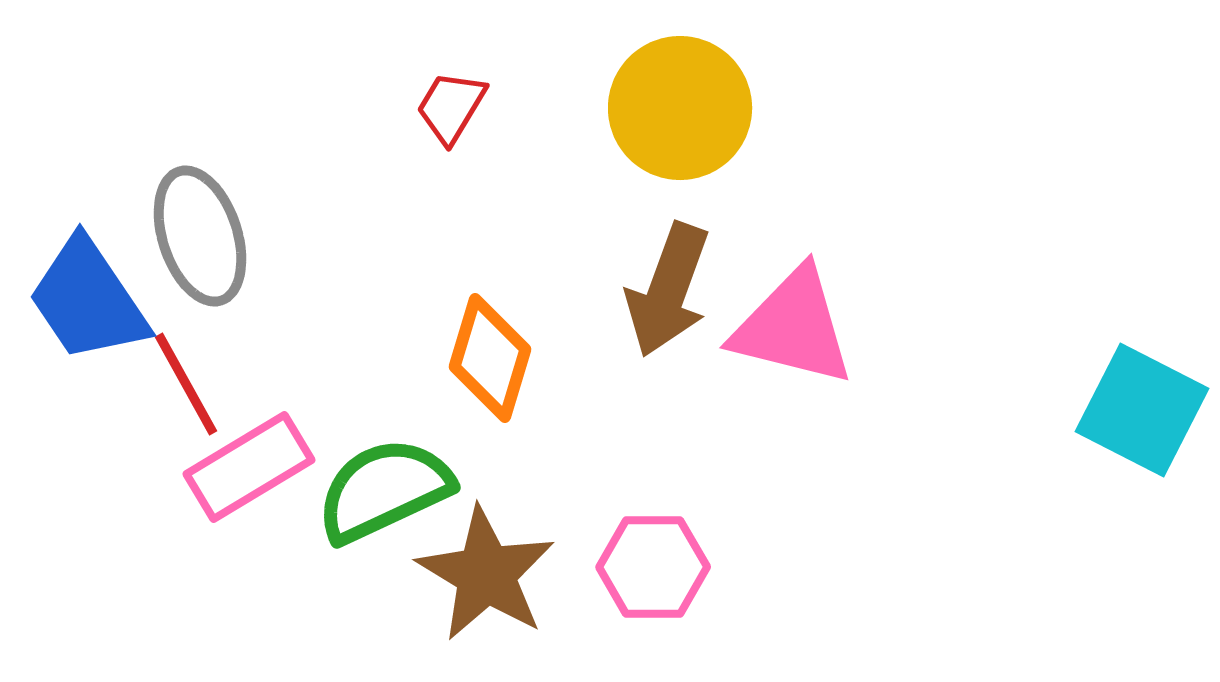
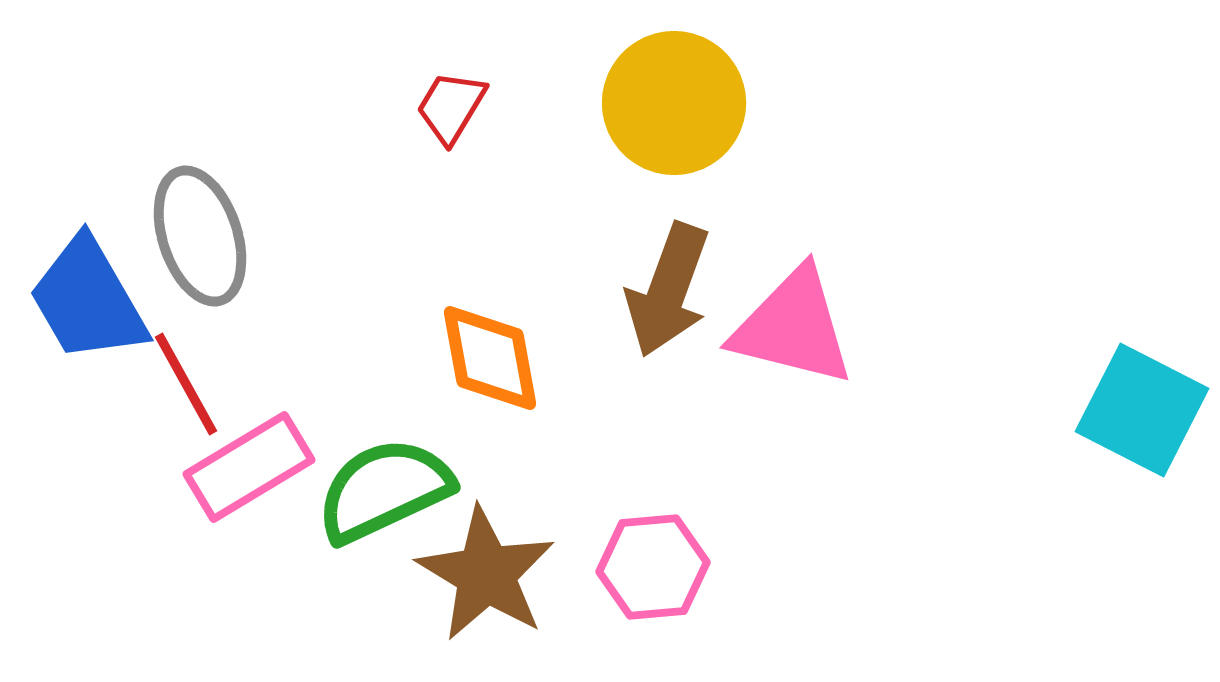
yellow circle: moved 6 px left, 5 px up
blue trapezoid: rotated 4 degrees clockwise
orange diamond: rotated 27 degrees counterclockwise
pink hexagon: rotated 5 degrees counterclockwise
